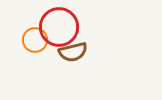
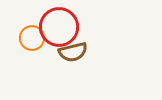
orange circle: moved 3 px left, 2 px up
